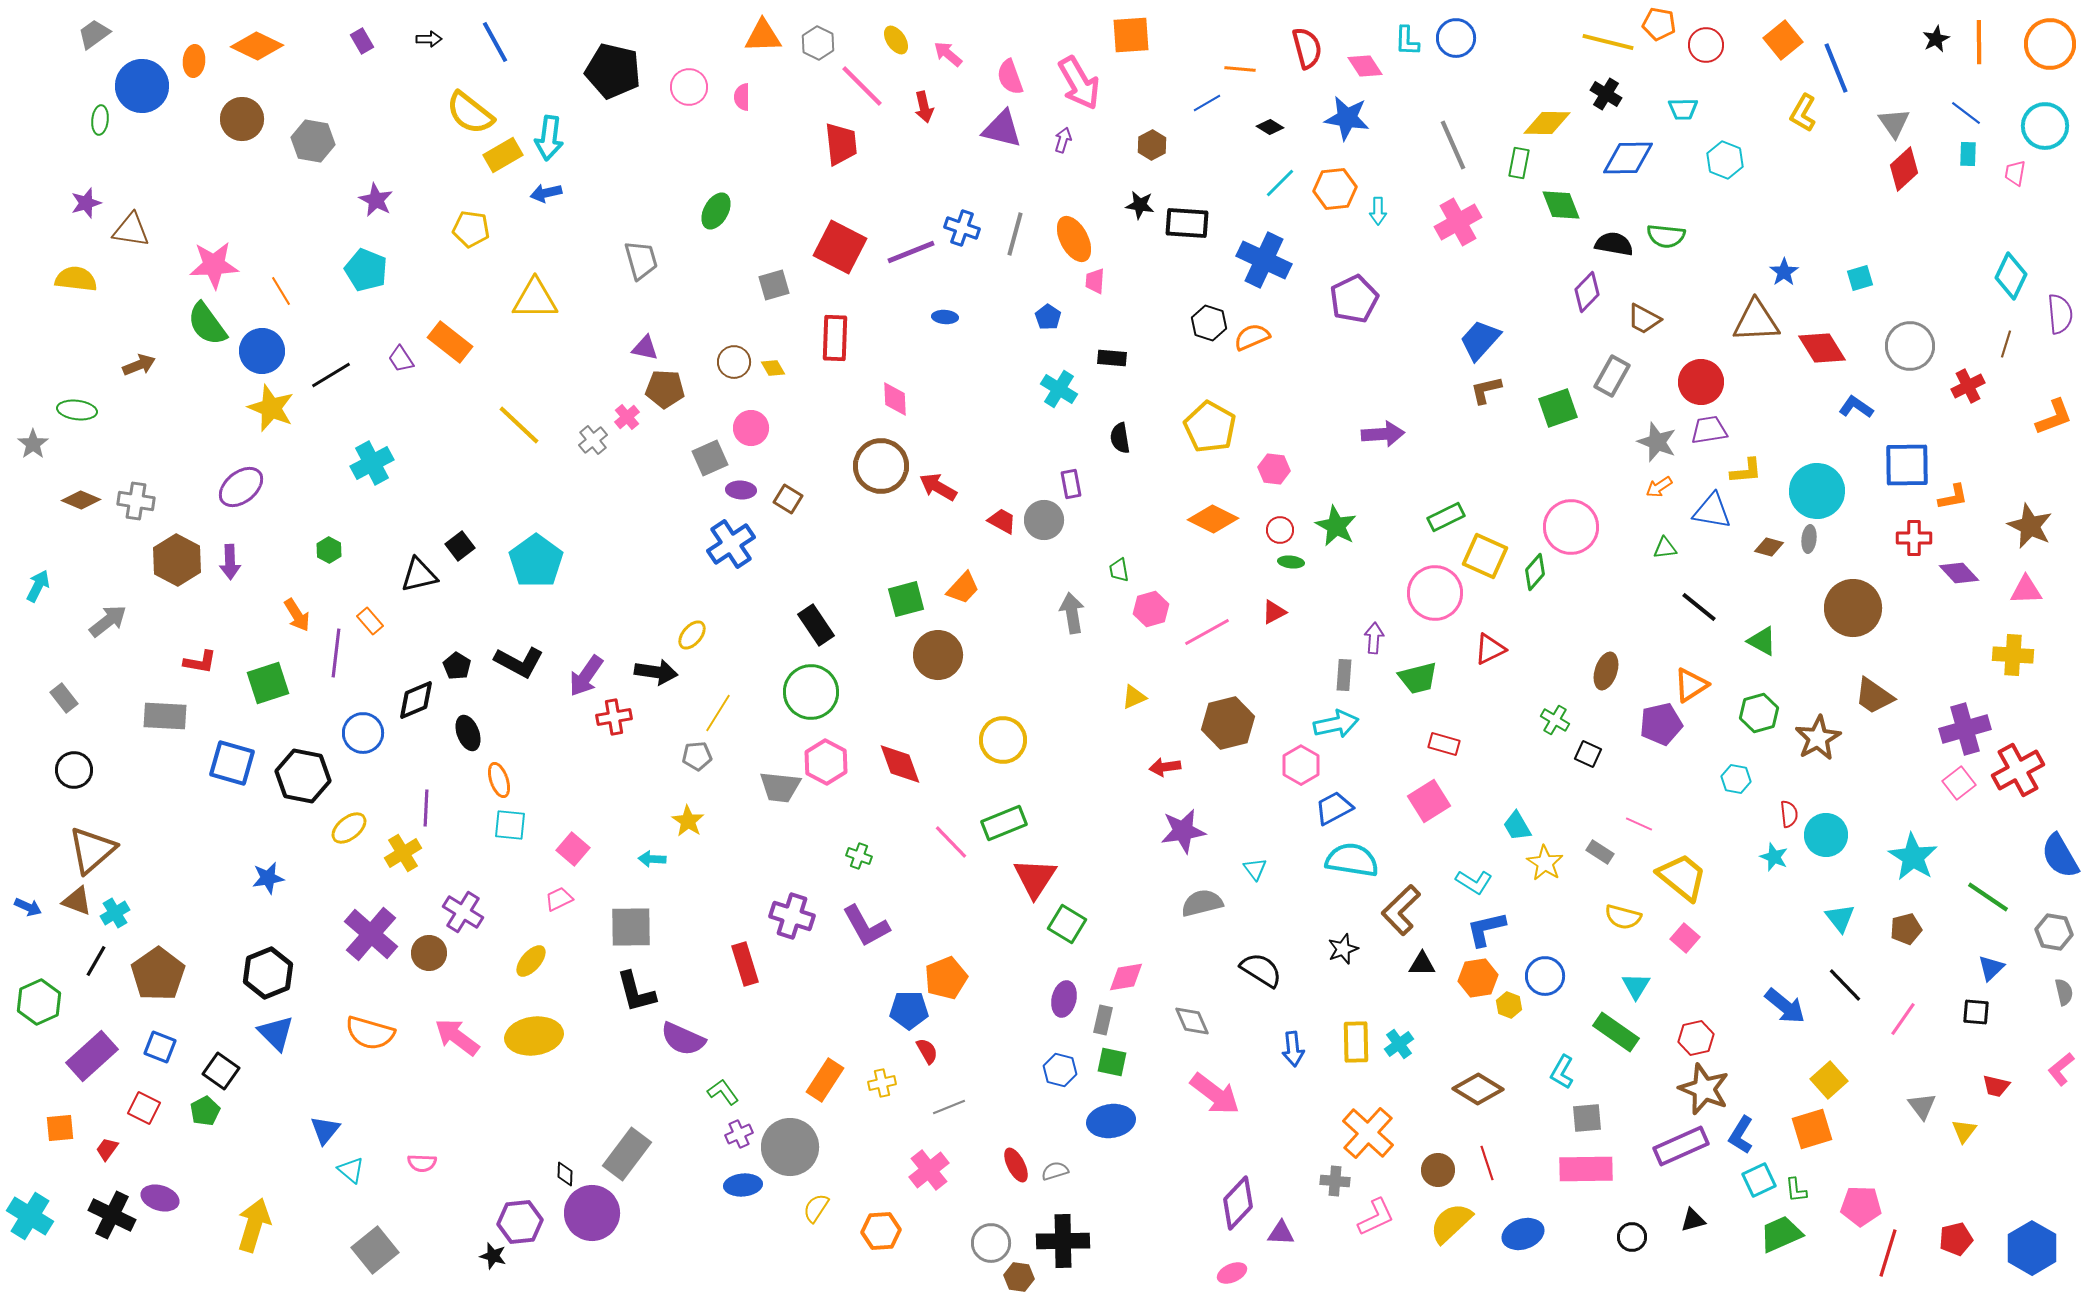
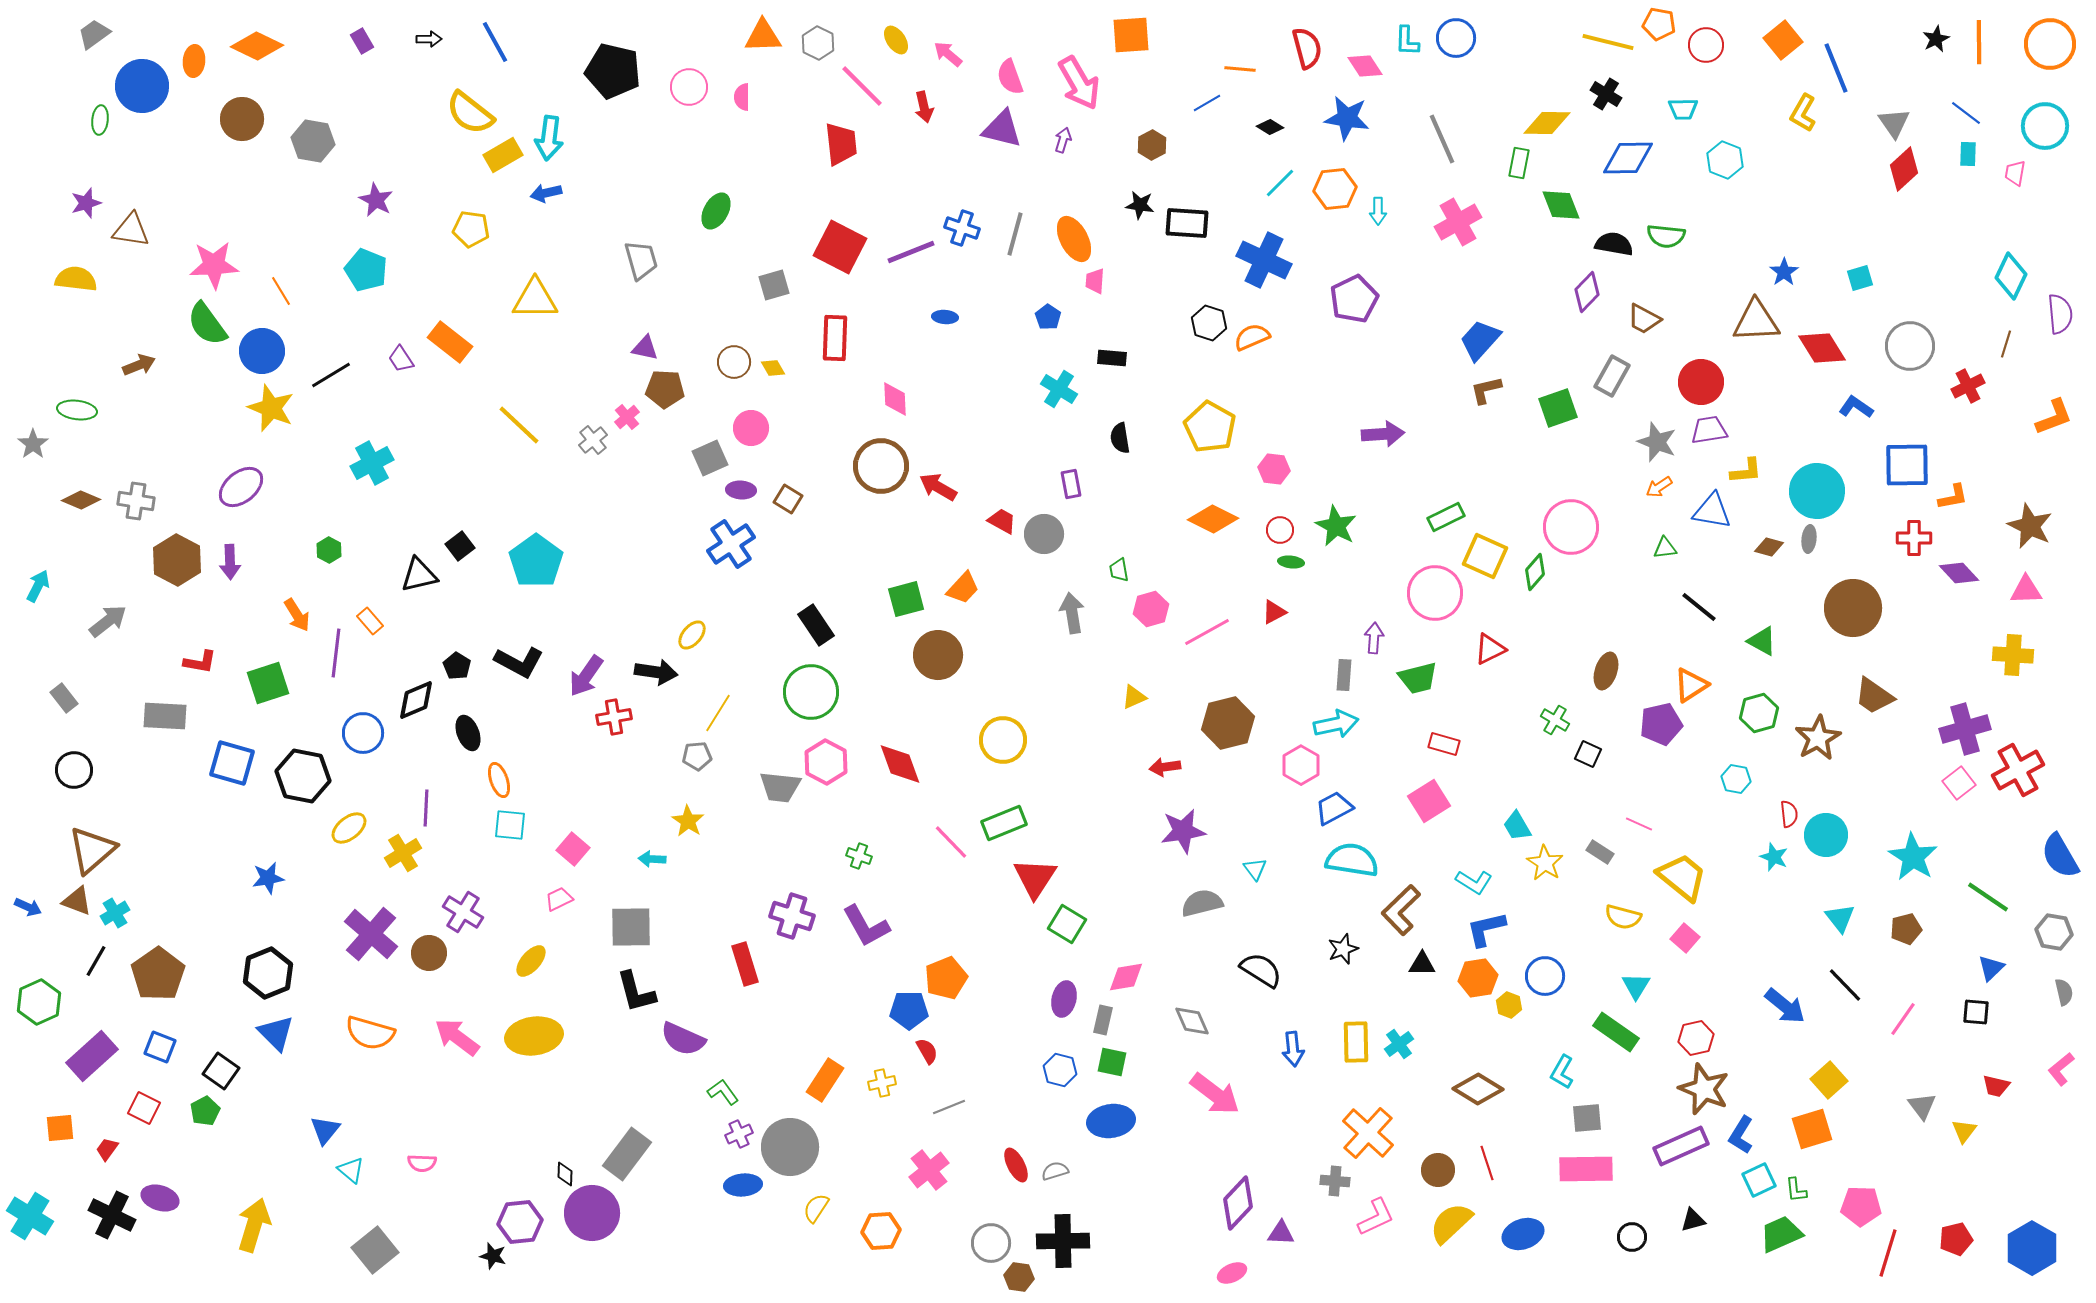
gray line at (1453, 145): moved 11 px left, 6 px up
gray circle at (1044, 520): moved 14 px down
